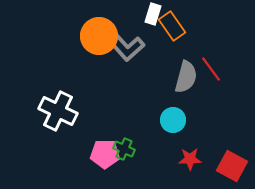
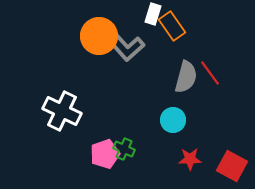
red line: moved 1 px left, 4 px down
white cross: moved 4 px right
pink pentagon: rotated 20 degrees counterclockwise
